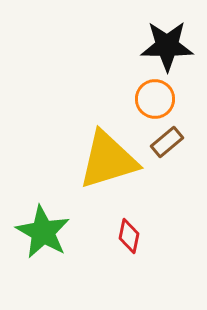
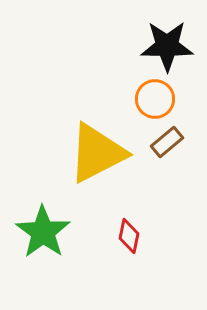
yellow triangle: moved 11 px left, 7 px up; rotated 10 degrees counterclockwise
green star: rotated 6 degrees clockwise
